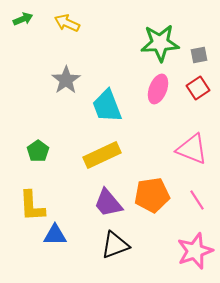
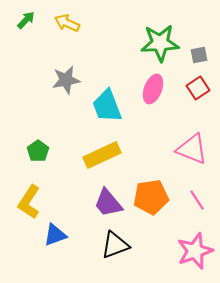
green arrow: moved 3 px right, 1 px down; rotated 24 degrees counterclockwise
gray star: rotated 24 degrees clockwise
pink ellipse: moved 5 px left
orange pentagon: moved 1 px left, 2 px down
yellow L-shape: moved 3 px left, 4 px up; rotated 36 degrees clockwise
blue triangle: rotated 20 degrees counterclockwise
